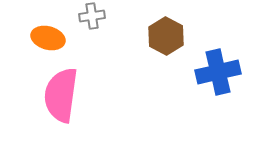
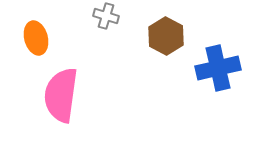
gray cross: moved 14 px right; rotated 25 degrees clockwise
orange ellipse: moved 12 px left; rotated 60 degrees clockwise
blue cross: moved 4 px up
